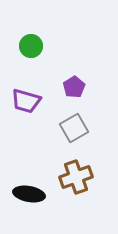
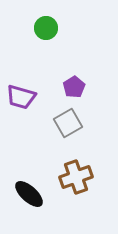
green circle: moved 15 px right, 18 px up
purple trapezoid: moved 5 px left, 4 px up
gray square: moved 6 px left, 5 px up
black ellipse: rotated 32 degrees clockwise
